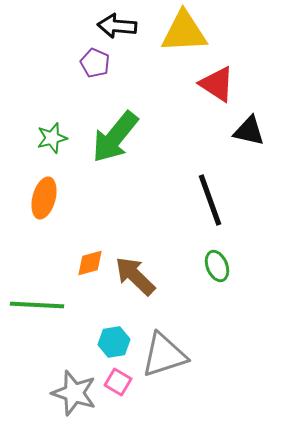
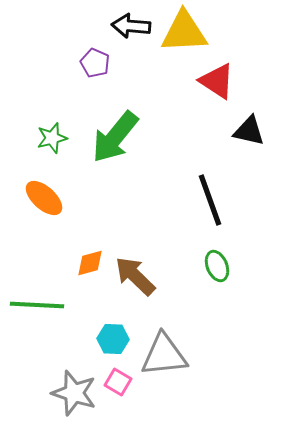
black arrow: moved 14 px right
red triangle: moved 3 px up
orange ellipse: rotated 63 degrees counterclockwise
cyan hexagon: moved 1 px left, 3 px up; rotated 12 degrees clockwise
gray triangle: rotated 12 degrees clockwise
